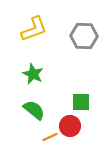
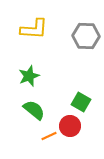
yellow L-shape: rotated 24 degrees clockwise
gray hexagon: moved 2 px right
green star: moved 4 px left, 2 px down; rotated 25 degrees clockwise
green square: rotated 30 degrees clockwise
orange line: moved 1 px left, 1 px up
